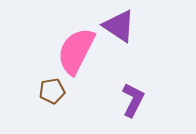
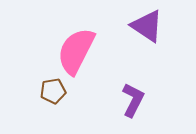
purple triangle: moved 28 px right
brown pentagon: moved 1 px right
